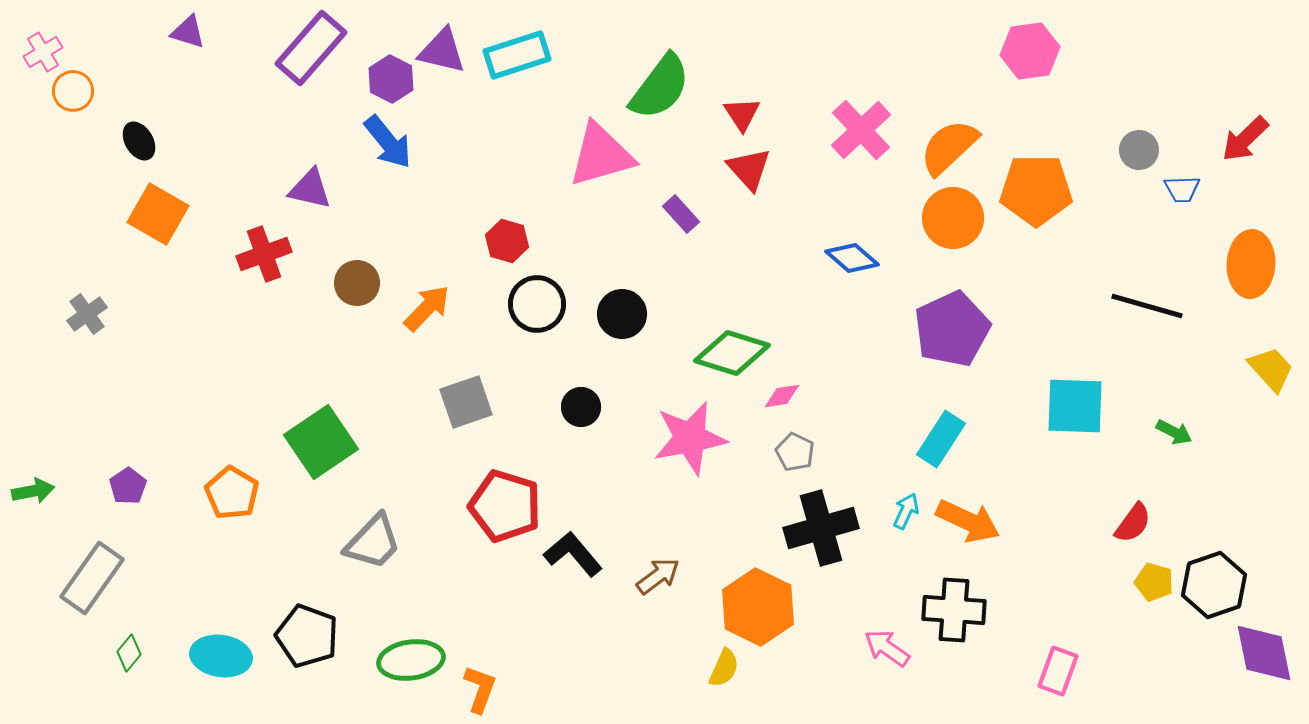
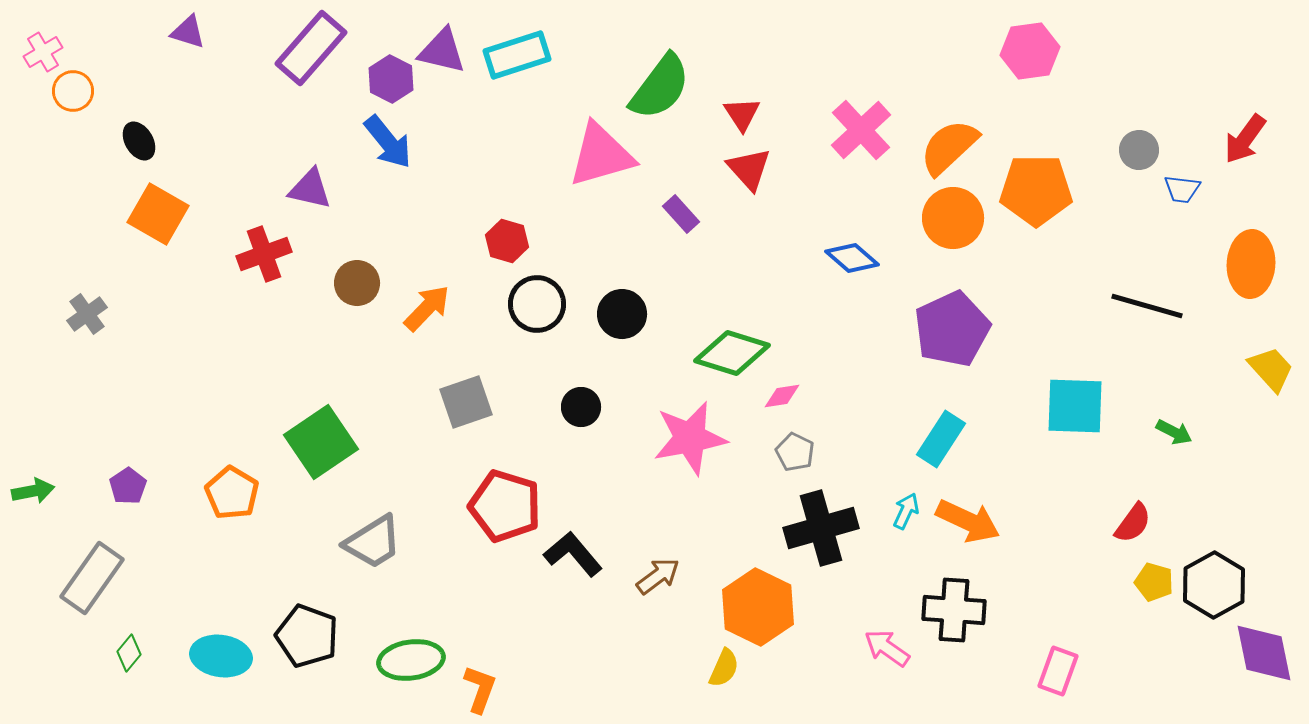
red arrow at (1245, 139): rotated 10 degrees counterclockwise
blue trapezoid at (1182, 189): rotated 9 degrees clockwise
gray trapezoid at (373, 542): rotated 14 degrees clockwise
black hexagon at (1214, 585): rotated 10 degrees counterclockwise
